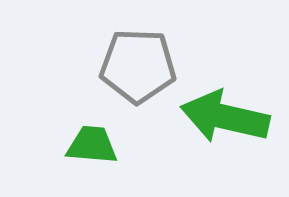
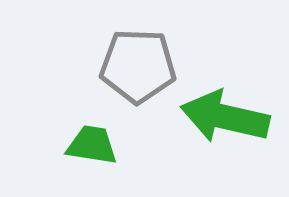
green trapezoid: rotated 4 degrees clockwise
